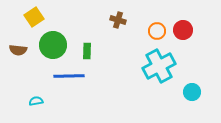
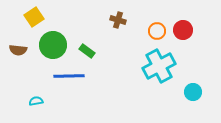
green rectangle: rotated 56 degrees counterclockwise
cyan circle: moved 1 px right
